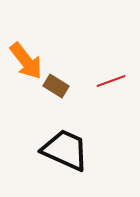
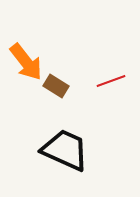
orange arrow: moved 1 px down
